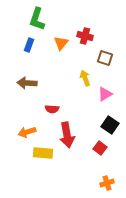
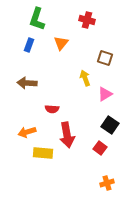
red cross: moved 2 px right, 16 px up
